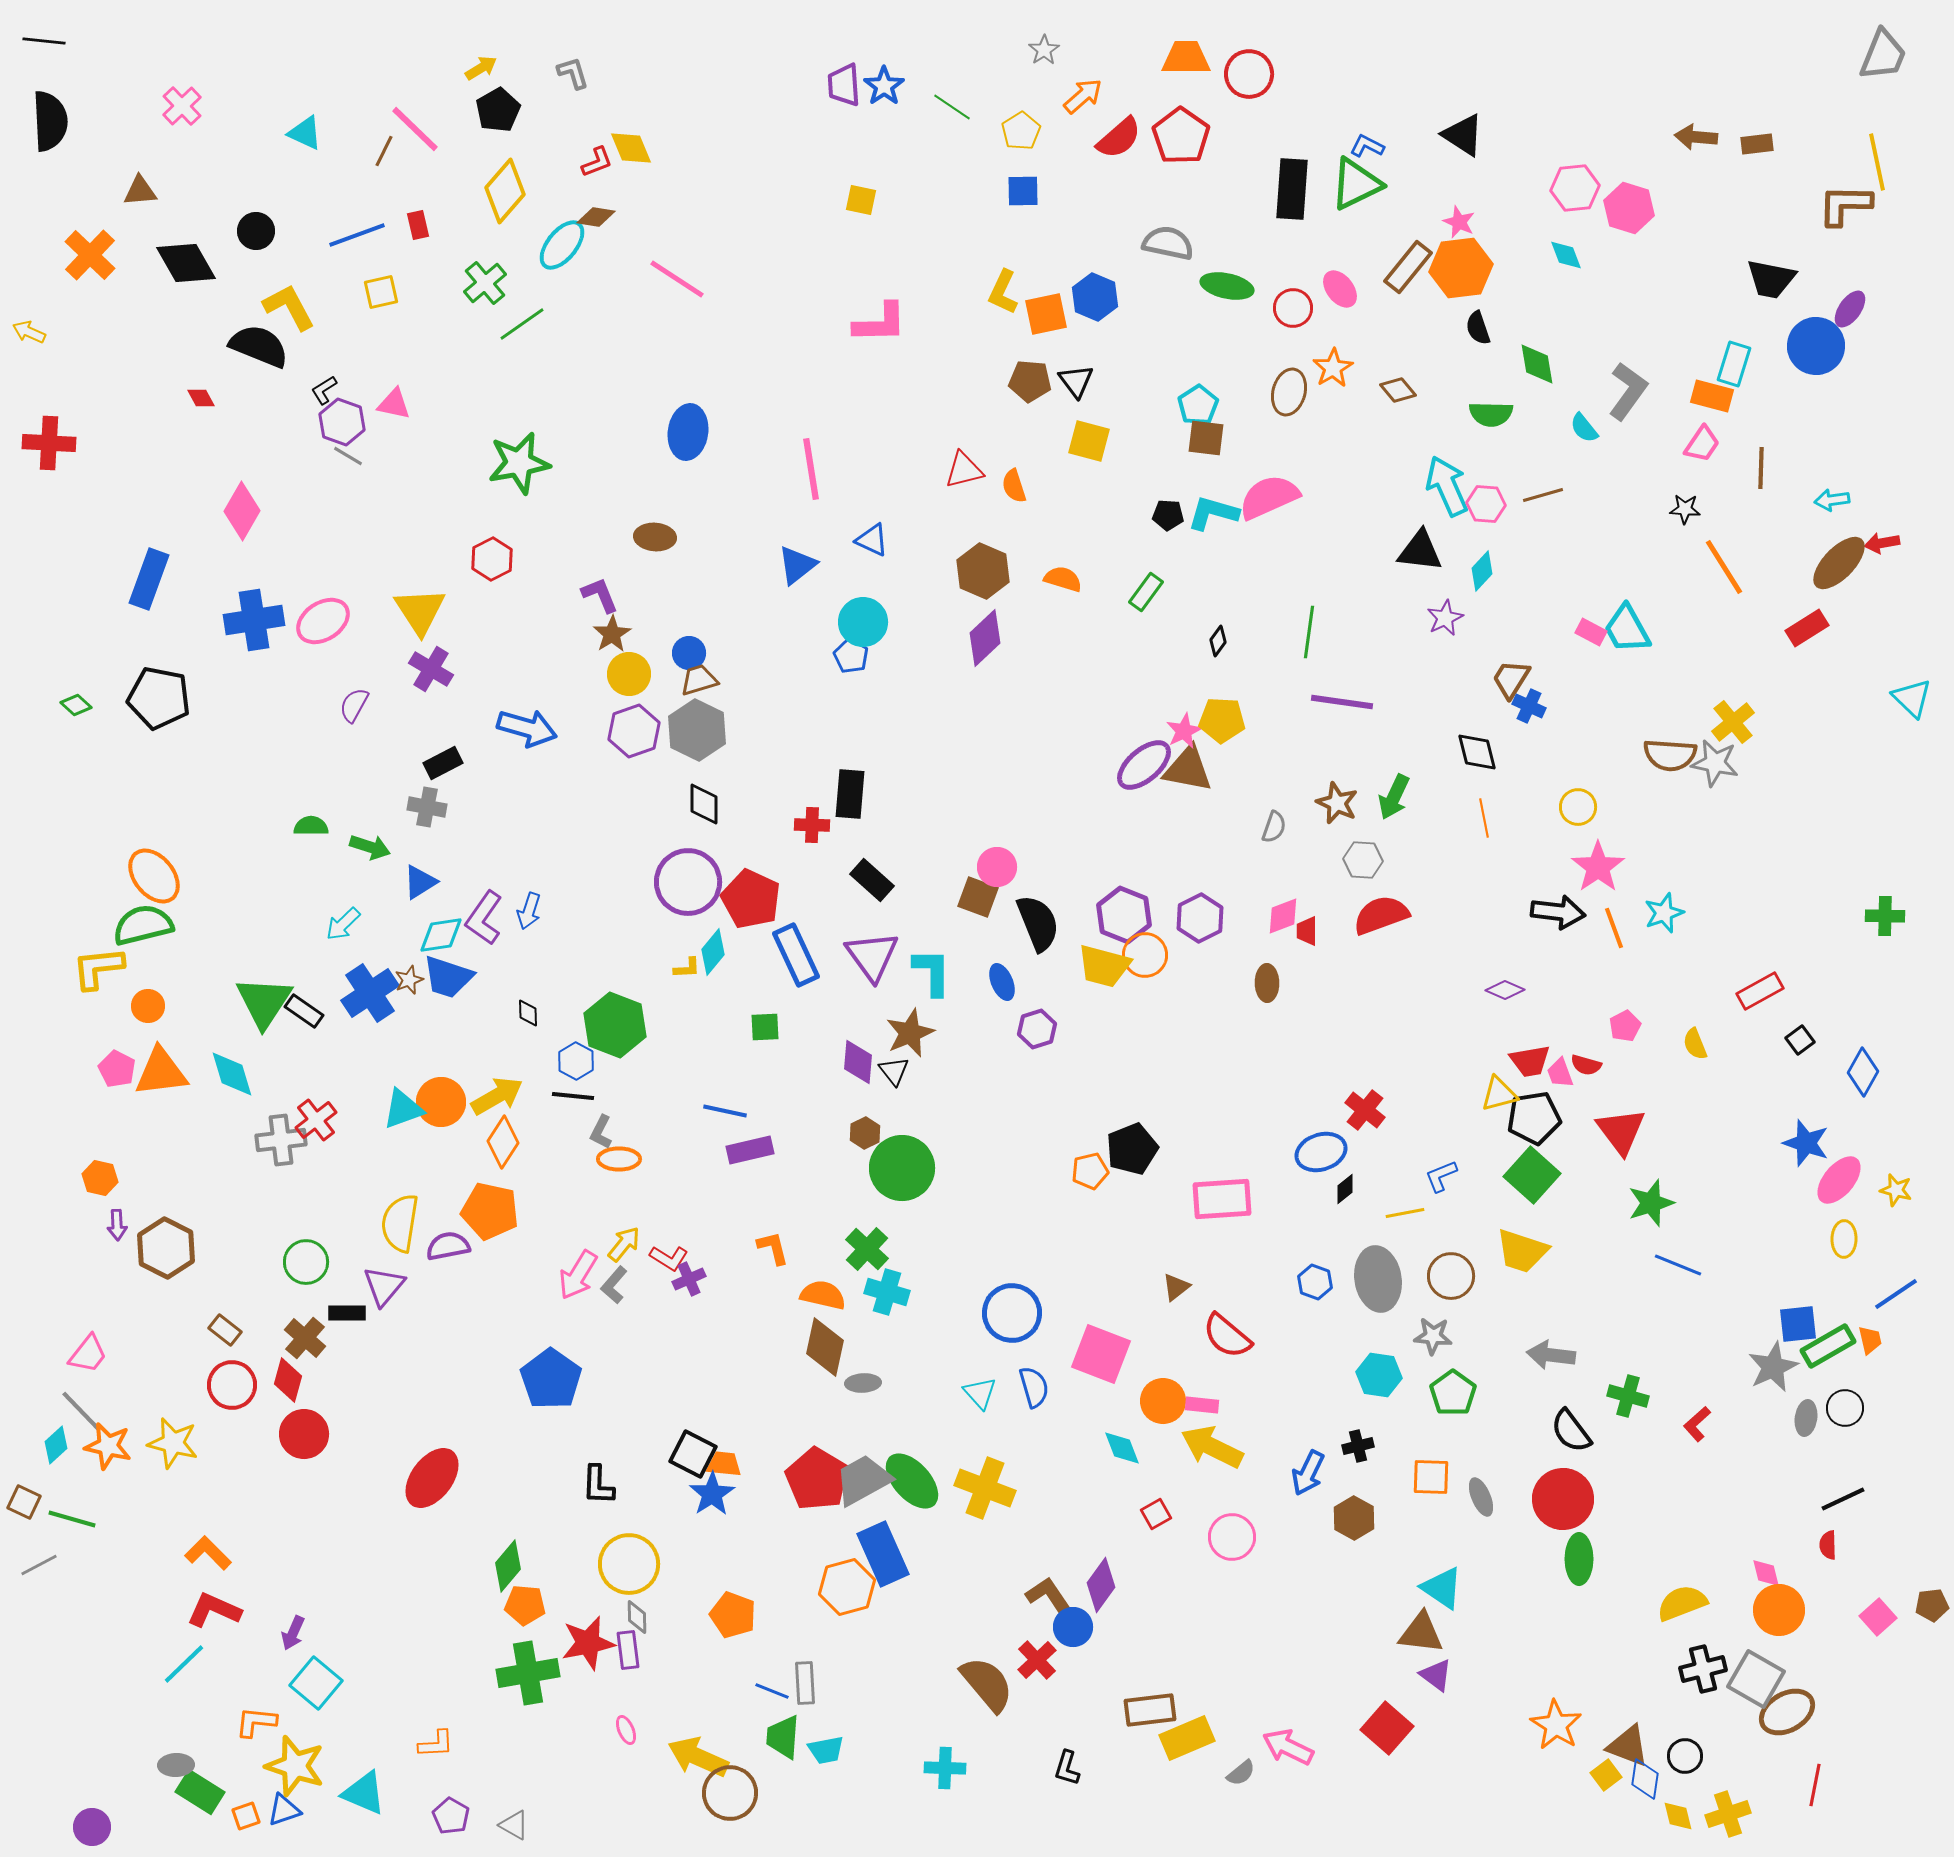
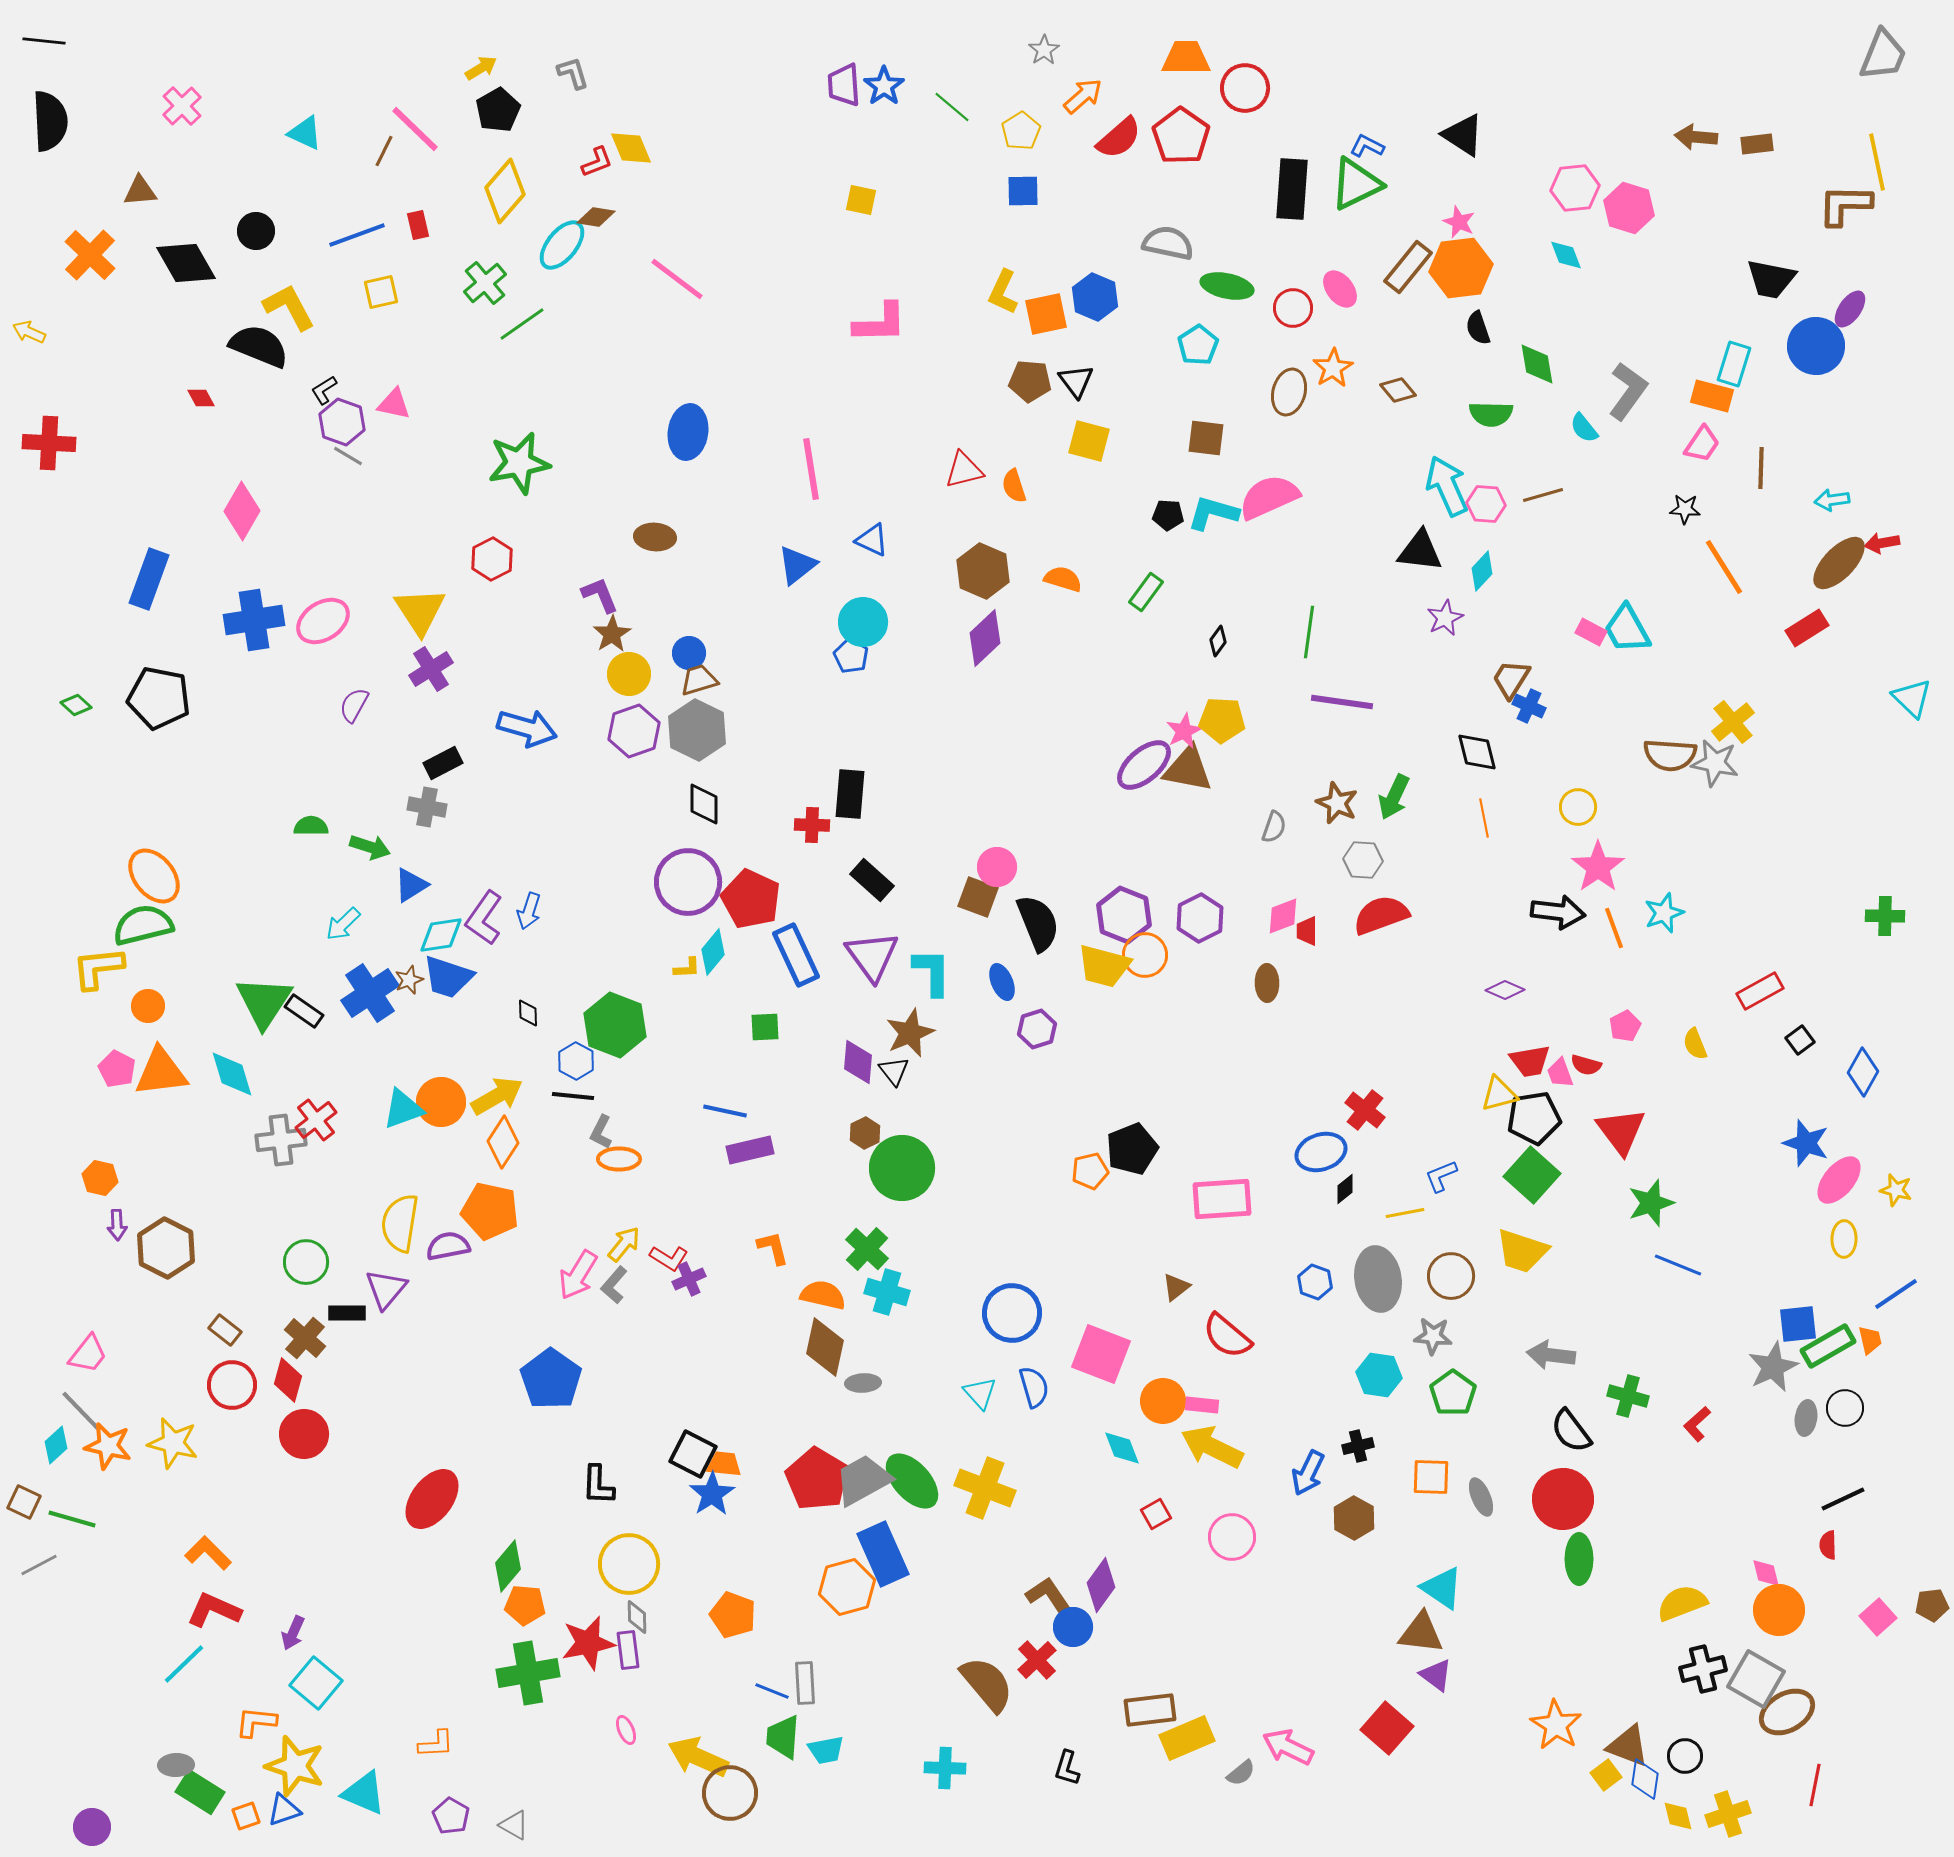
red circle at (1249, 74): moved 4 px left, 14 px down
green line at (952, 107): rotated 6 degrees clockwise
pink line at (677, 279): rotated 4 degrees clockwise
cyan pentagon at (1198, 405): moved 60 px up
purple cross at (431, 669): rotated 27 degrees clockwise
blue triangle at (420, 882): moved 9 px left, 3 px down
purple triangle at (384, 1286): moved 2 px right, 3 px down
red ellipse at (432, 1478): moved 21 px down
